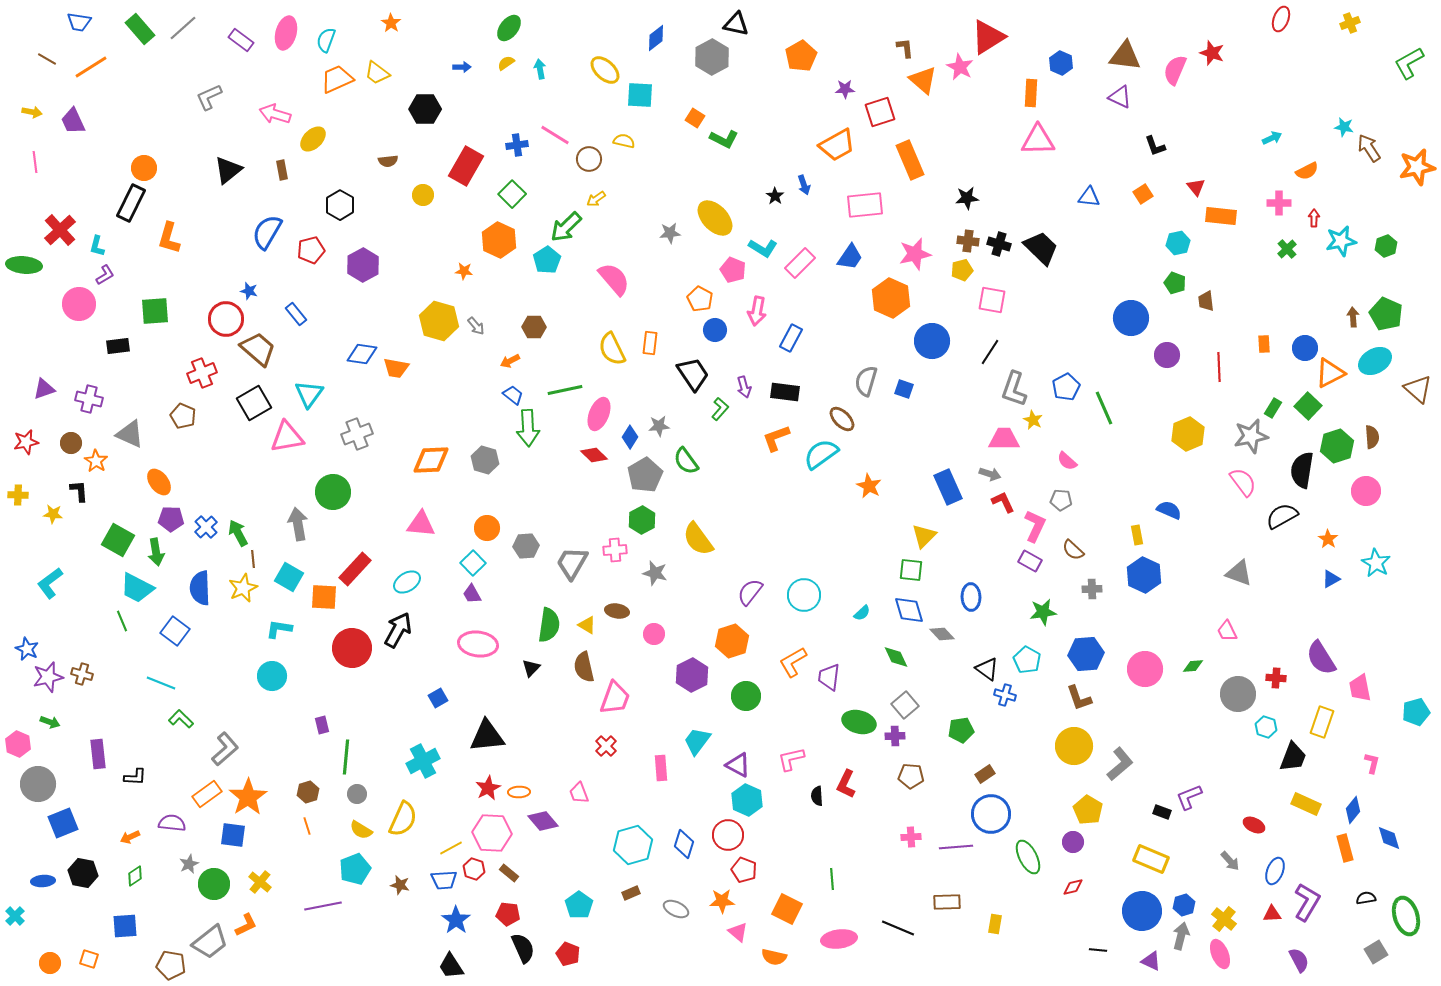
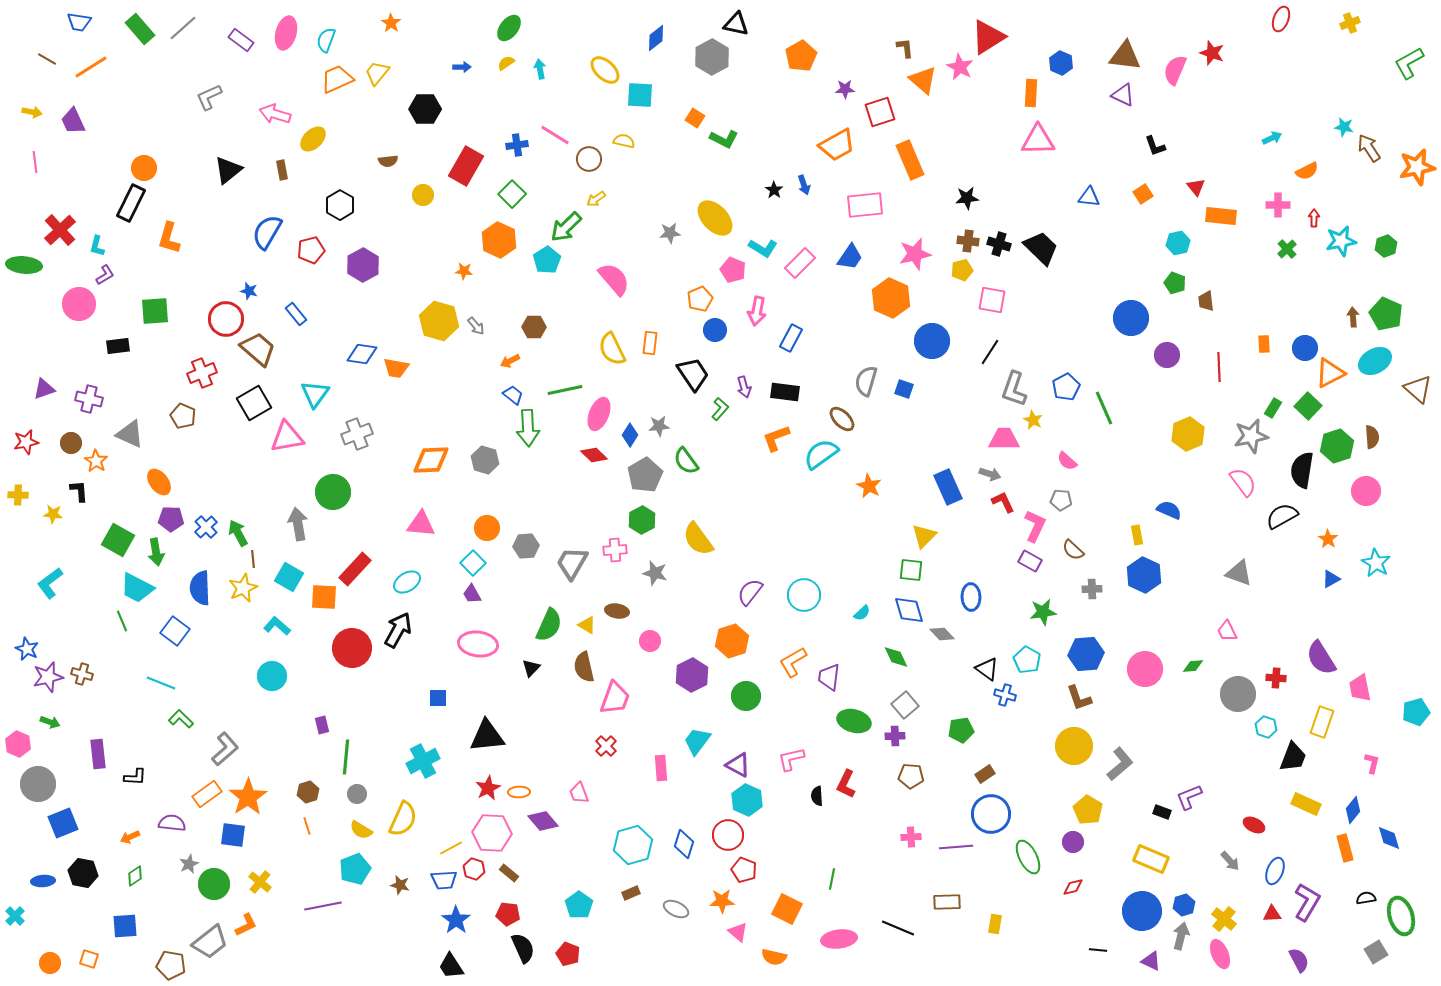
yellow trapezoid at (377, 73): rotated 92 degrees clockwise
purple triangle at (1120, 97): moved 3 px right, 2 px up
black star at (775, 196): moved 1 px left, 6 px up
pink cross at (1279, 203): moved 1 px left, 2 px down
orange pentagon at (700, 299): rotated 20 degrees clockwise
cyan triangle at (309, 394): moved 6 px right
blue diamond at (630, 437): moved 2 px up
green semicircle at (549, 625): rotated 16 degrees clockwise
cyan L-shape at (279, 629): moved 2 px left, 3 px up; rotated 32 degrees clockwise
pink circle at (654, 634): moved 4 px left, 7 px down
blue square at (438, 698): rotated 30 degrees clockwise
green ellipse at (859, 722): moved 5 px left, 1 px up
green line at (832, 879): rotated 15 degrees clockwise
green ellipse at (1406, 916): moved 5 px left
